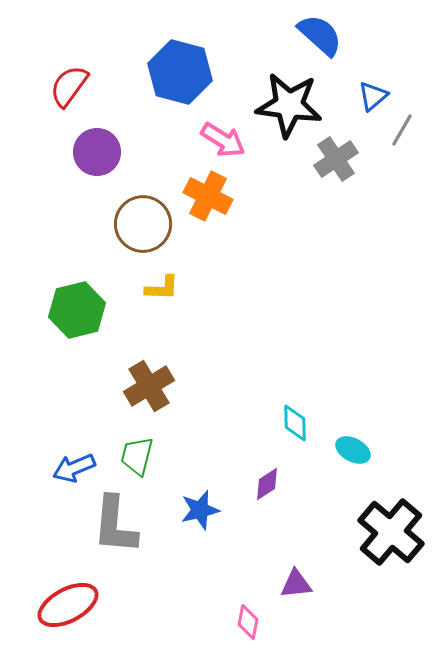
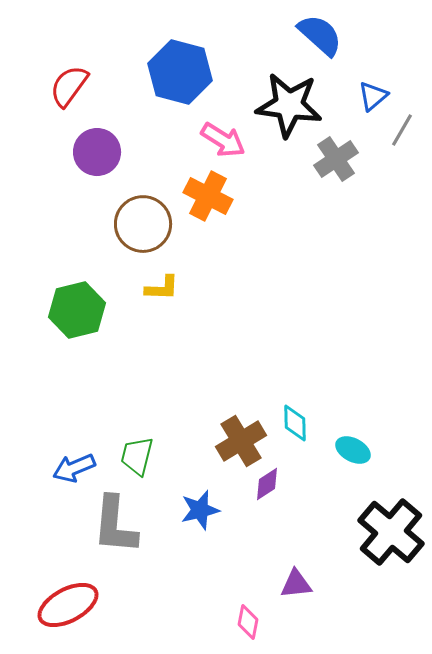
brown cross: moved 92 px right, 55 px down
